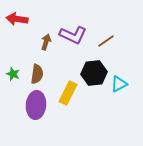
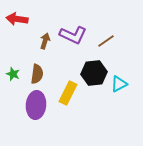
brown arrow: moved 1 px left, 1 px up
